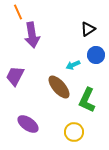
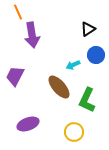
purple ellipse: rotated 55 degrees counterclockwise
